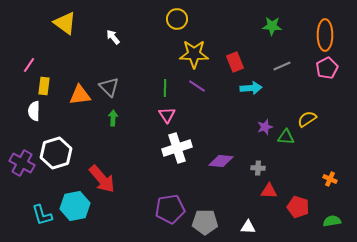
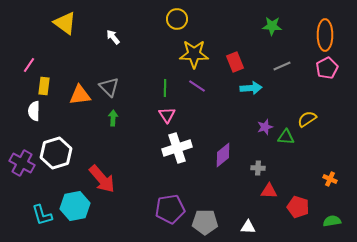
purple diamond: moved 2 px right, 6 px up; rotated 45 degrees counterclockwise
